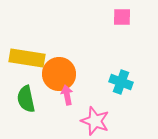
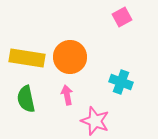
pink square: rotated 30 degrees counterclockwise
orange circle: moved 11 px right, 17 px up
